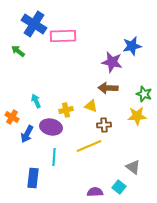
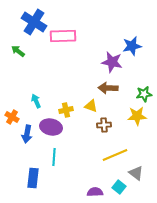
blue cross: moved 2 px up
green star: rotated 28 degrees counterclockwise
blue arrow: rotated 18 degrees counterclockwise
yellow line: moved 26 px right, 9 px down
gray triangle: moved 3 px right, 6 px down
